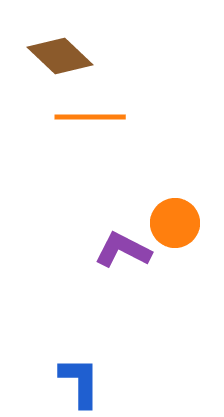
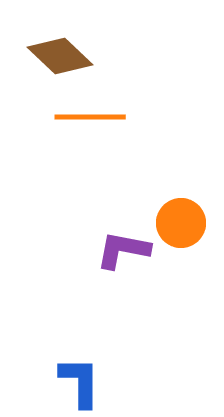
orange circle: moved 6 px right
purple L-shape: rotated 16 degrees counterclockwise
